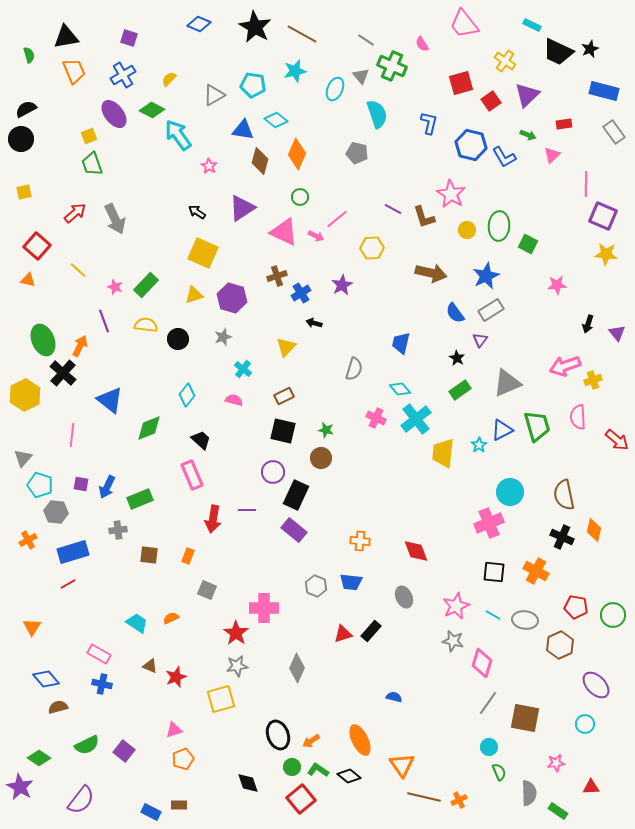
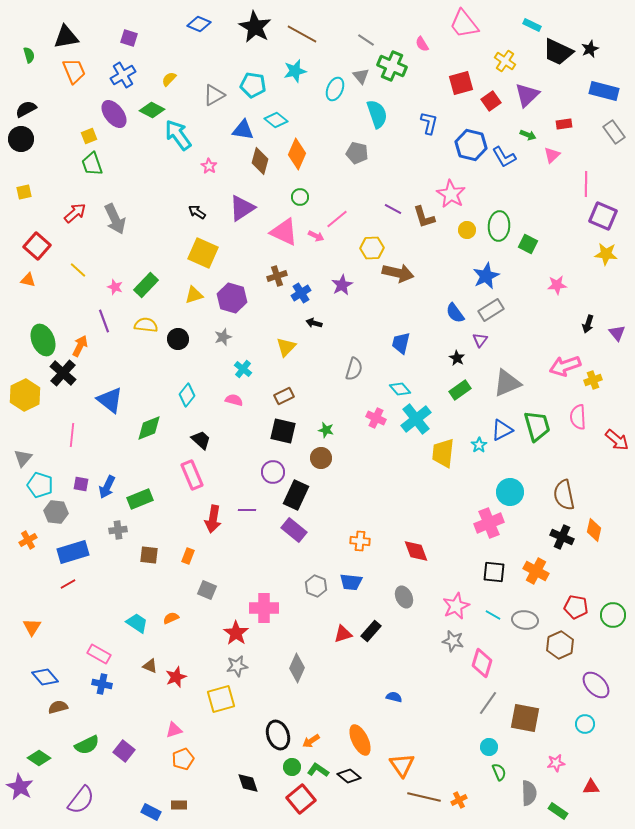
brown arrow at (431, 273): moved 33 px left
blue diamond at (46, 679): moved 1 px left, 2 px up
